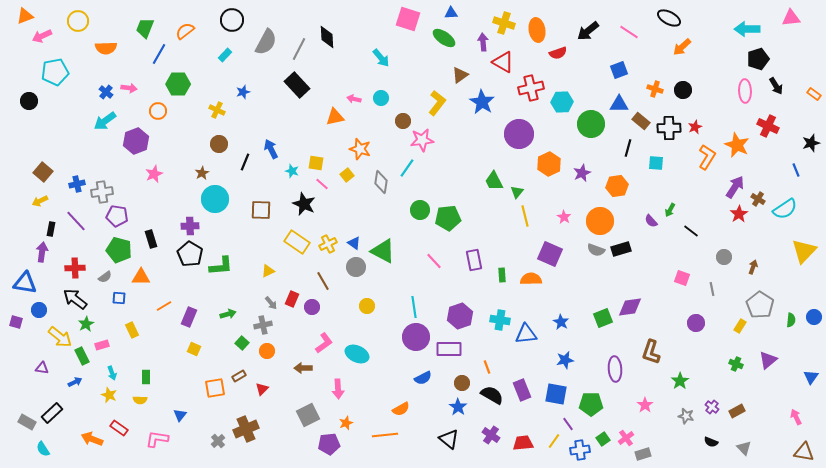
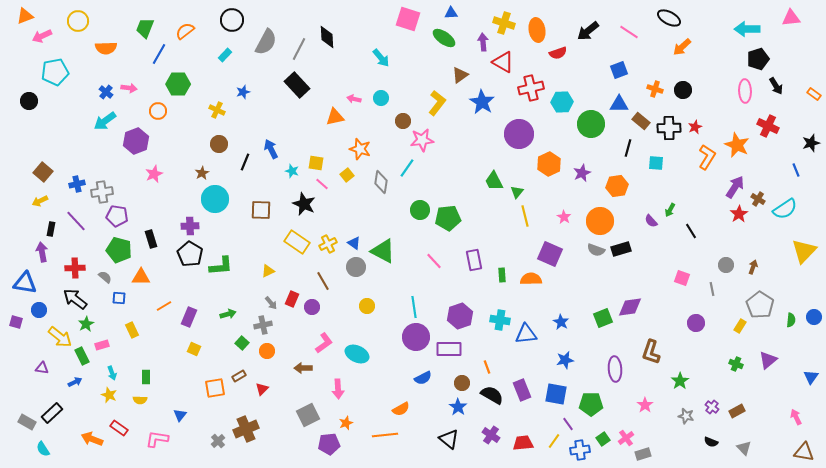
black line at (691, 231): rotated 21 degrees clockwise
purple arrow at (42, 252): rotated 18 degrees counterclockwise
gray circle at (724, 257): moved 2 px right, 8 px down
gray semicircle at (105, 277): rotated 104 degrees counterclockwise
